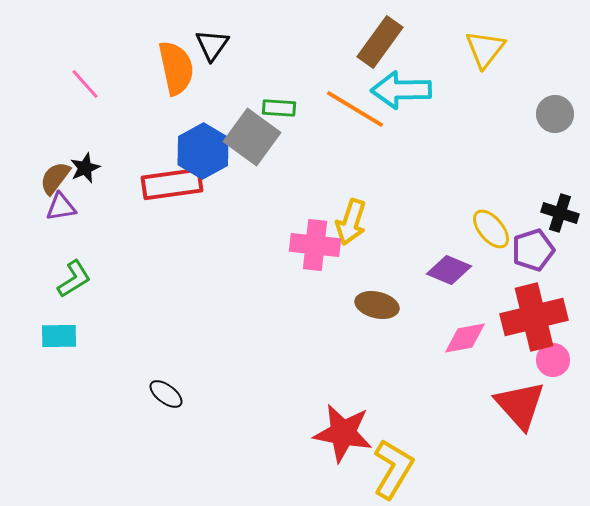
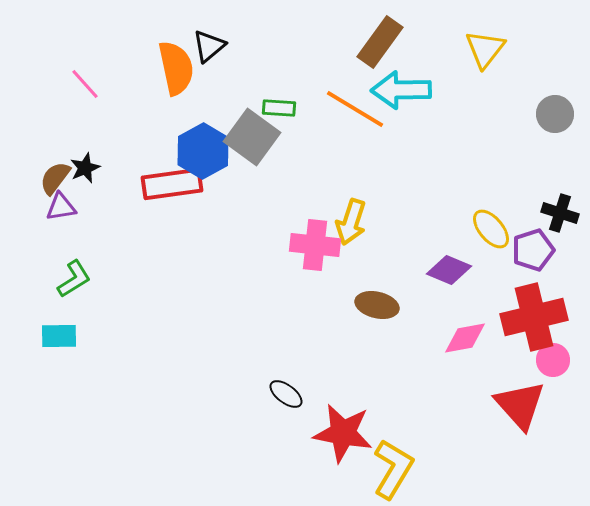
black triangle: moved 3 px left, 1 px down; rotated 15 degrees clockwise
black ellipse: moved 120 px right
